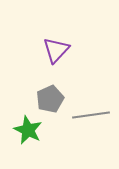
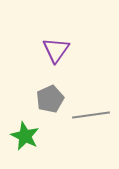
purple triangle: rotated 8 degrees counterclockwise
green star: moved 3 px left, 6 px down
